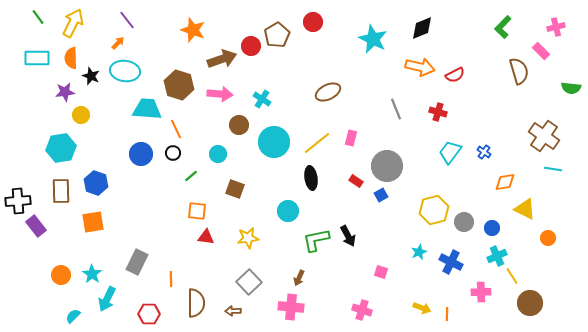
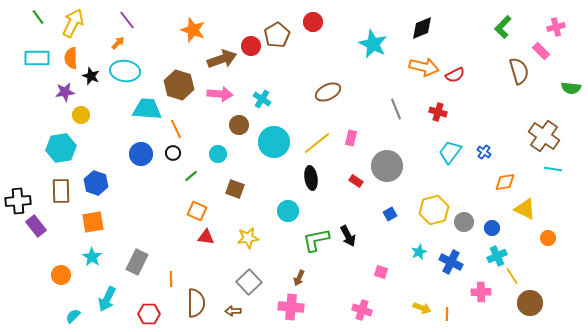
cyan star at (373, 39): moved 5 px down
orange arrow at (420, 67): moved 4 px right
blue square at (381, 195): moved 9 px right, 19 px down
orange square at (197, 211): rotated 18 degrees clockwise
cyan star at (92, 274): moved 17 px up
